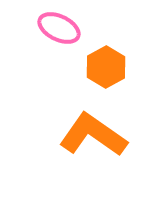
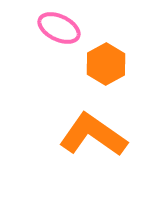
orange hexagon: moved 3 px up
